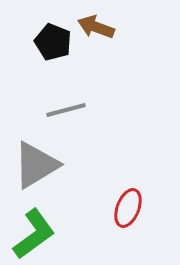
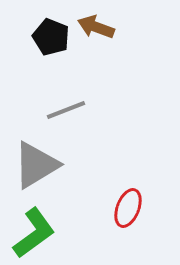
black pentagon: moved 2 px left, 5 px up
gray line: rotated 6 degrees counterclockwise
green L-shape: moved 1 px up
